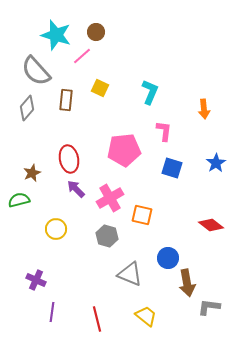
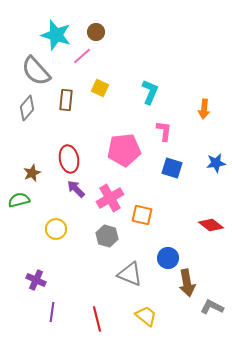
orange arrow: rotated 12 degrees clockwise
blue star: rotated 24 degrees clockwise
gray L-shape: moved 3 px right; rotated 20 degrees clockwise
